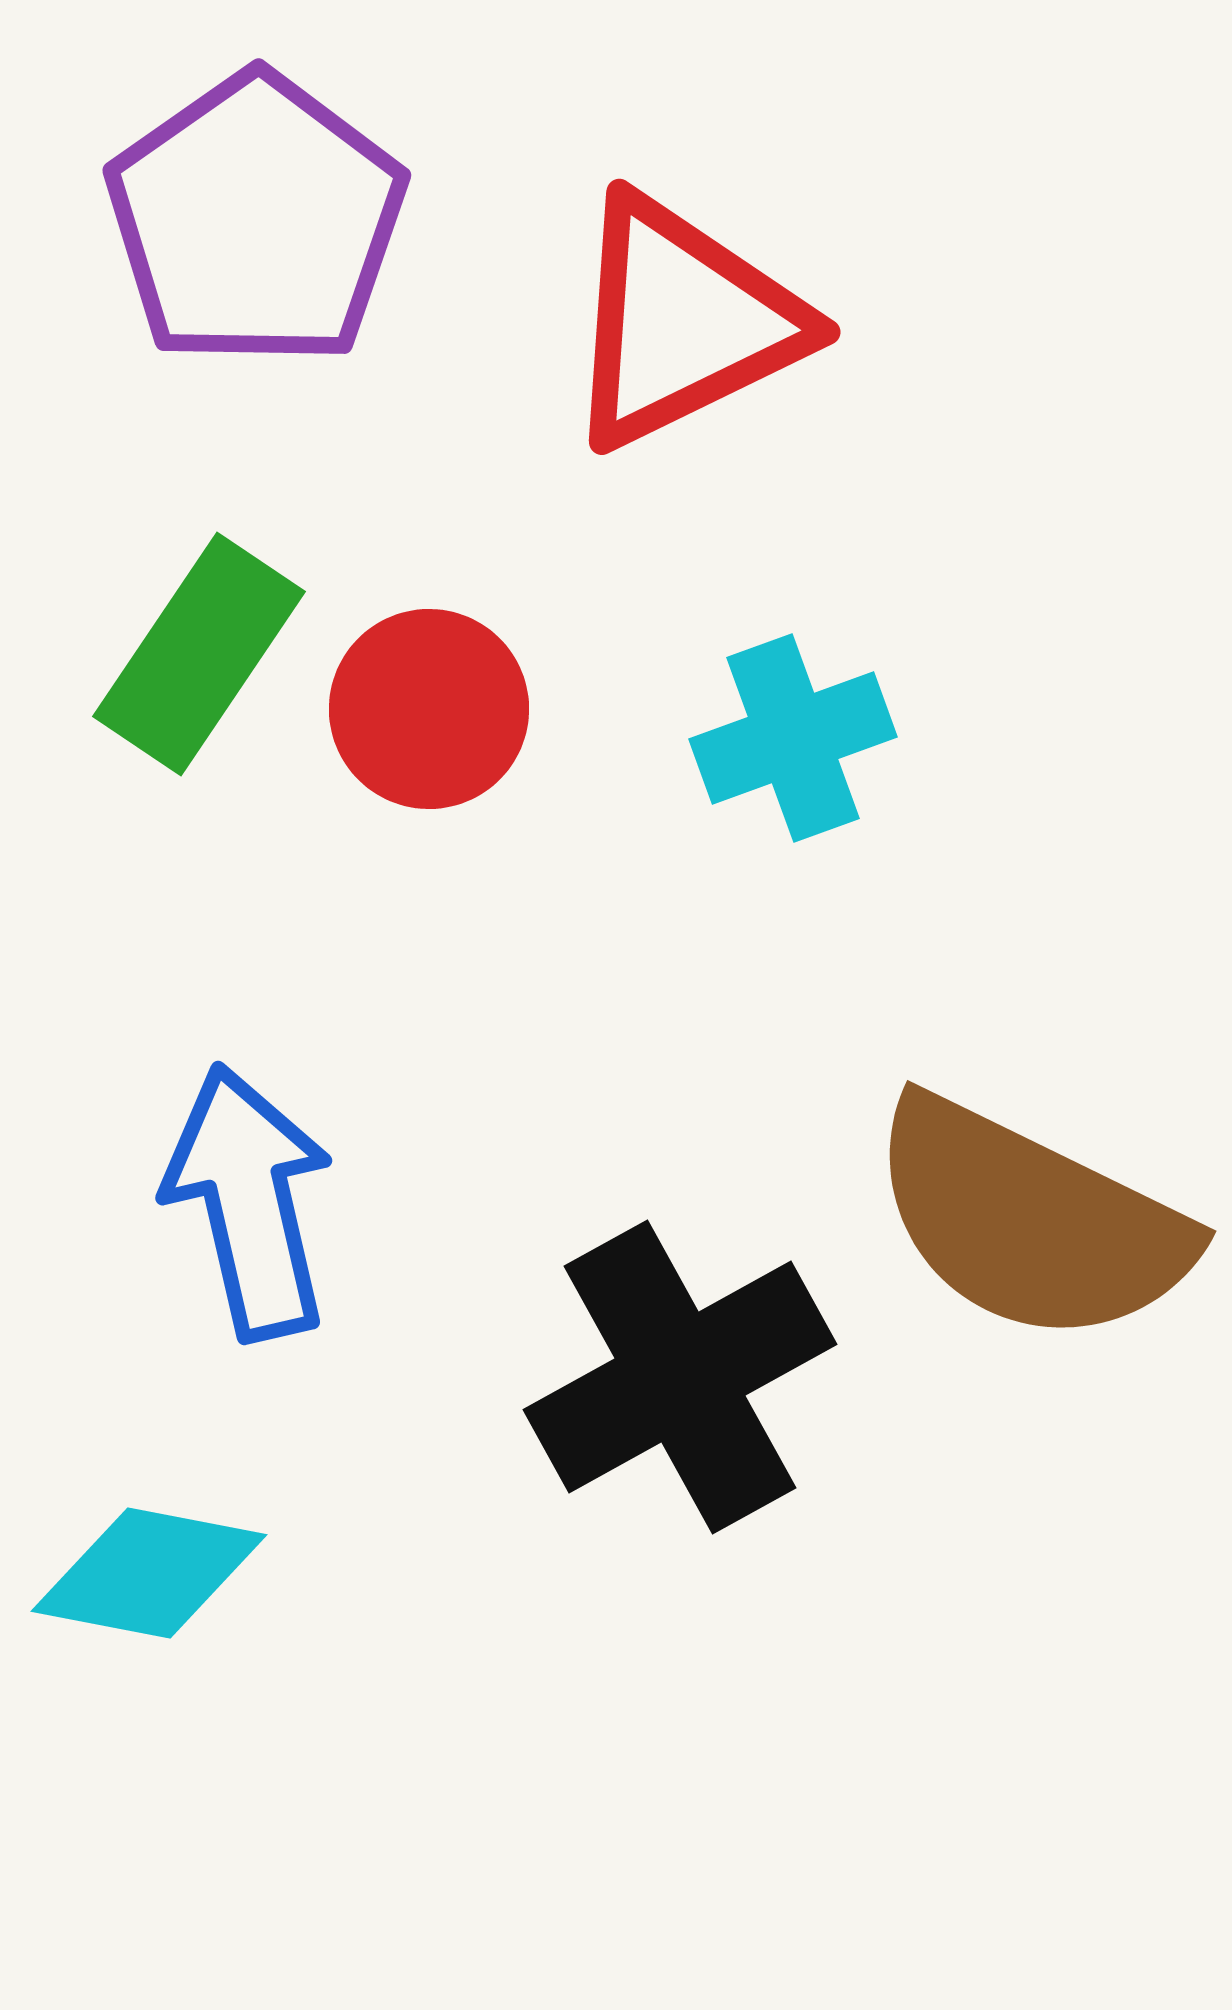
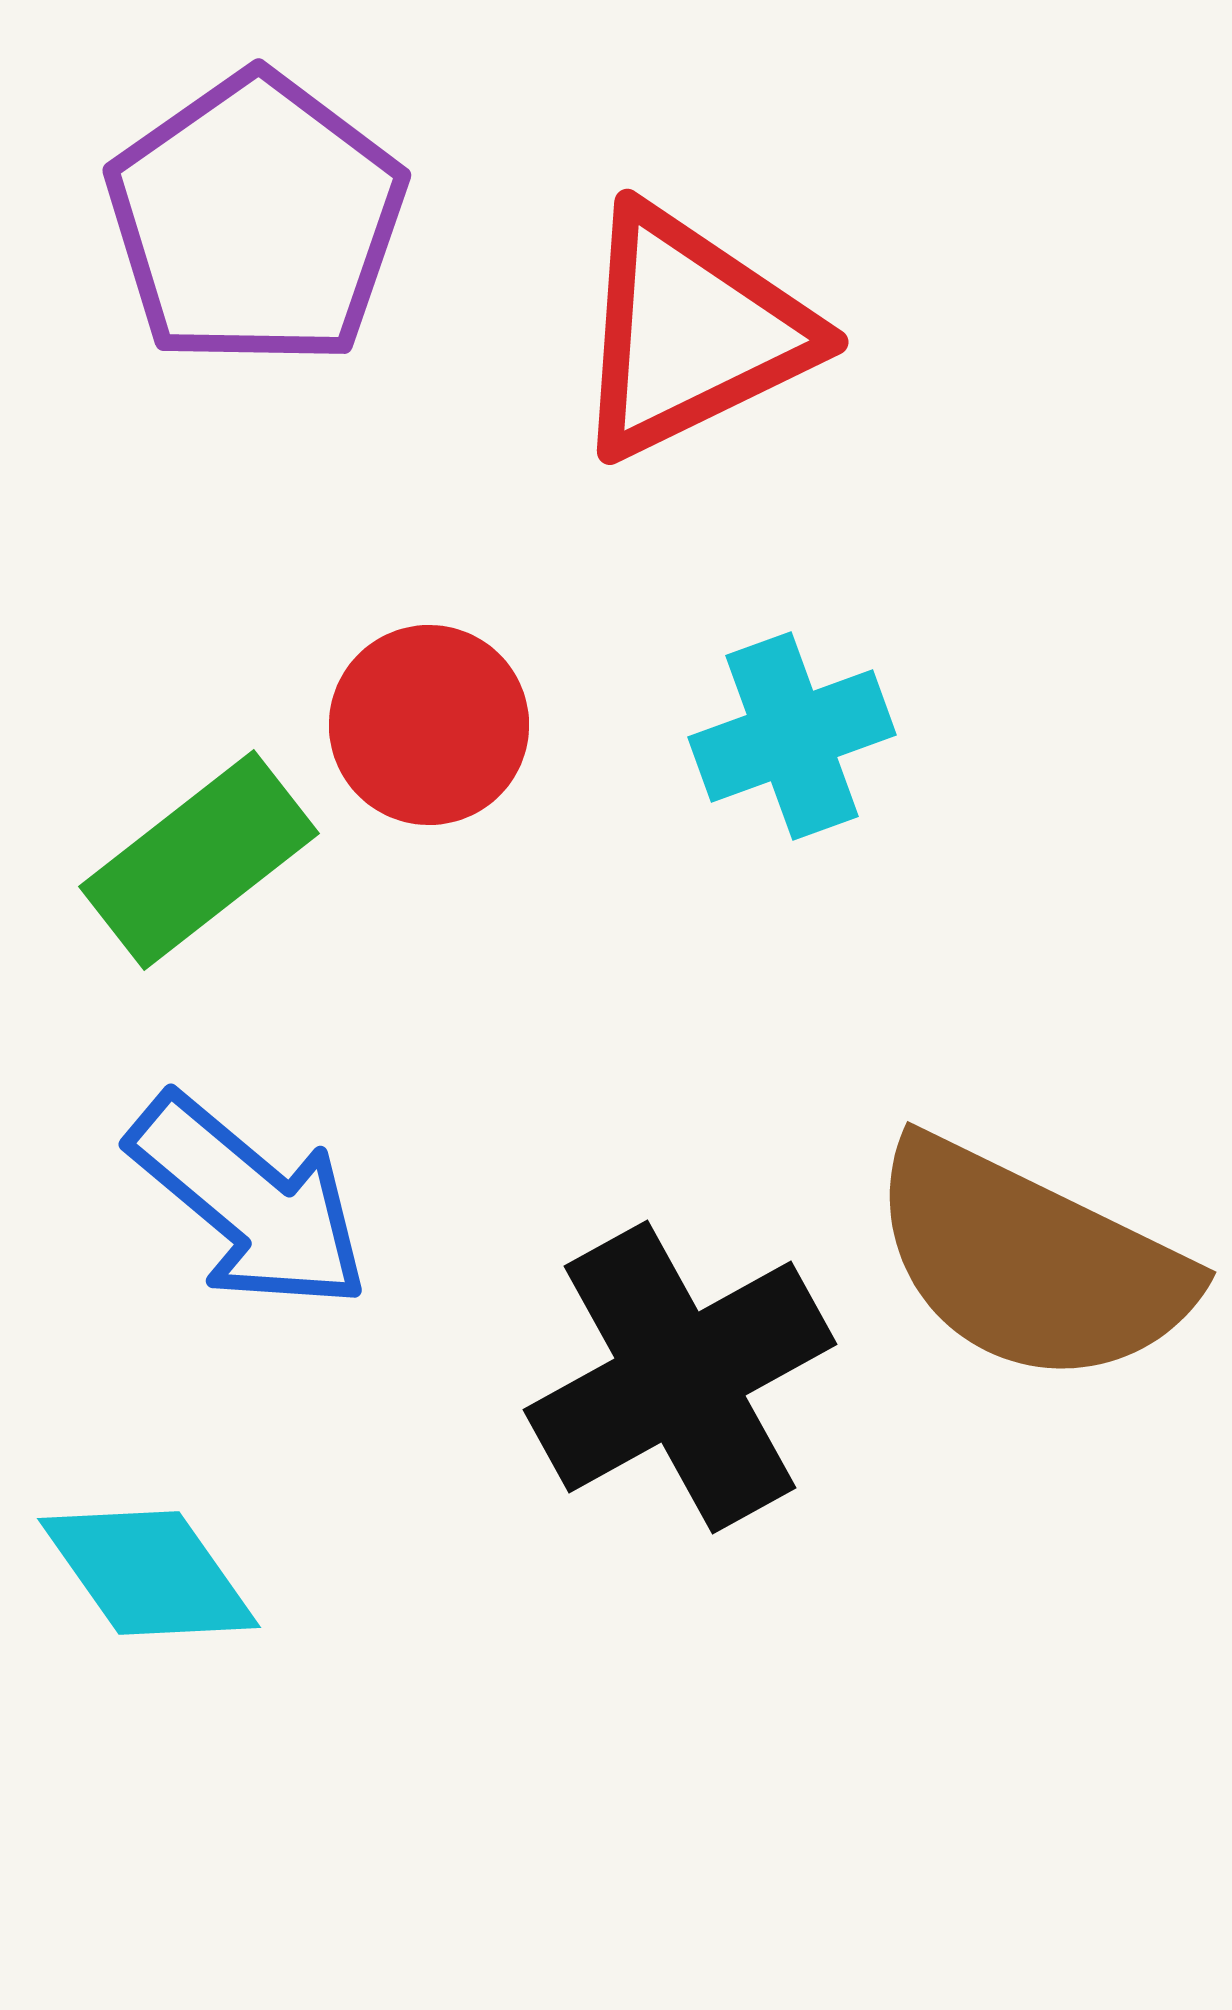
red triangle: moved 8 px right, 10 px down
green rectangle: moved 206 px down; rotated 18 degrees clockwise
red circle: moved 16 px down
cyan cross: moved 1 px left, 2 px up
blue arrow: rotated 143 degrees clockwise
brown semicircle: moved 41 px down
cyan diamond: rotated 44 degrees clockwise
